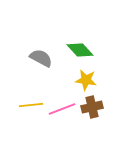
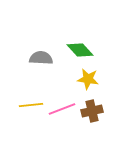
gray semicircle: rotated 25 degrees counterclockwise
yellow star: moved 2 px right, 1 px up
brown cross: moved 4 px down
